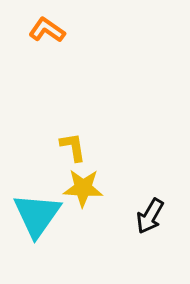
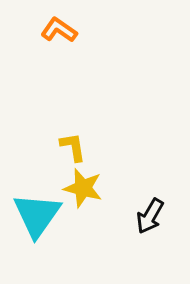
orange L-shape: moved 12 px right
yellow star: rotated 12 degrees clockwise
